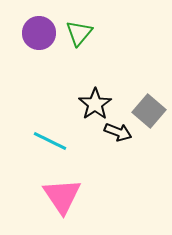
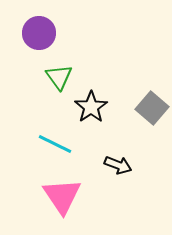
green triangle: moved 20 px left, 44 px down; rotated 16 degrees counterclockwise
black star: moved 4 px left, 3 px down
gray square: moved 3 px right, 3 px up
black arrow: moved 33 px down
cyan line: moved 5 px right, 3 px down
